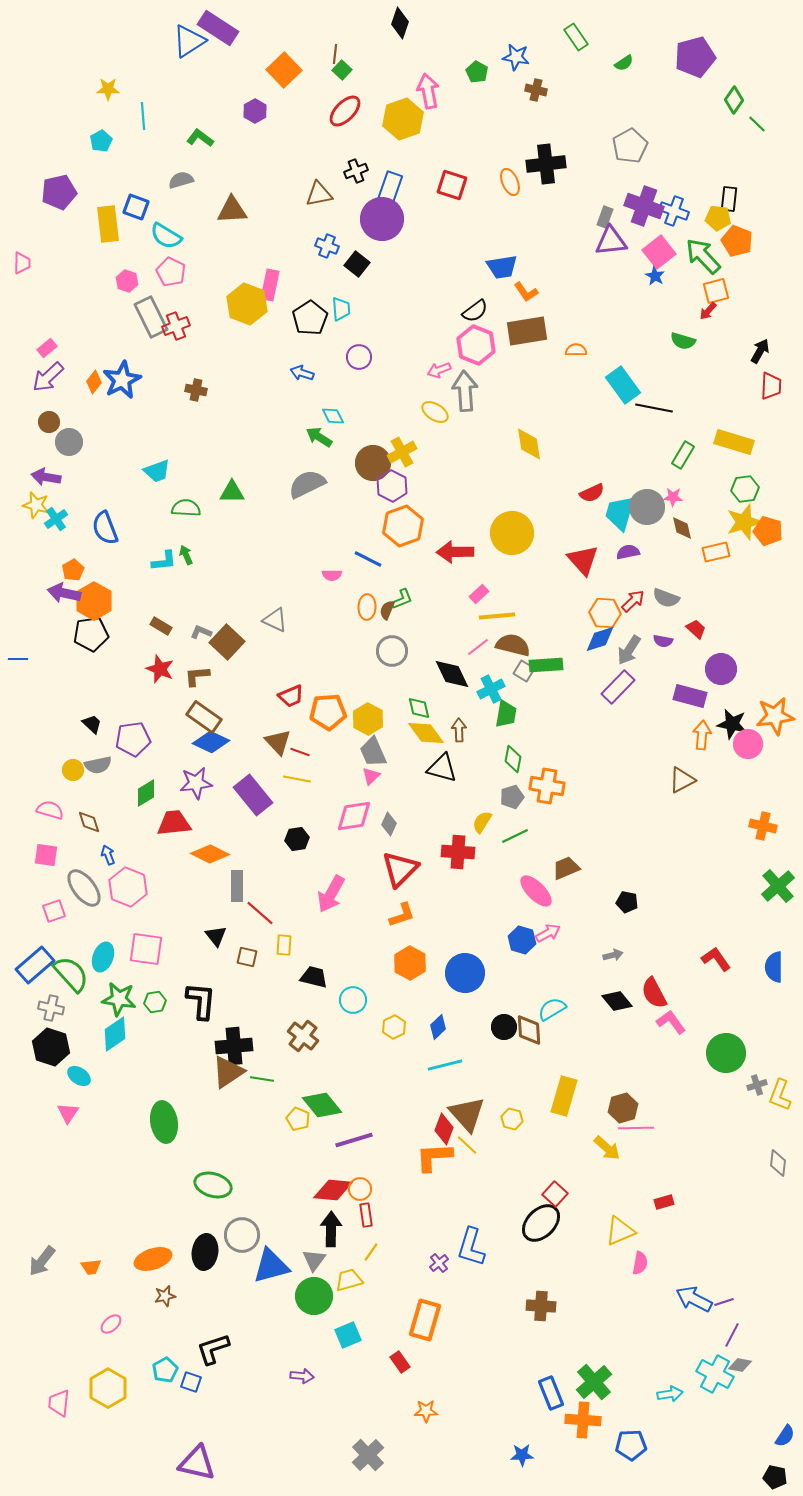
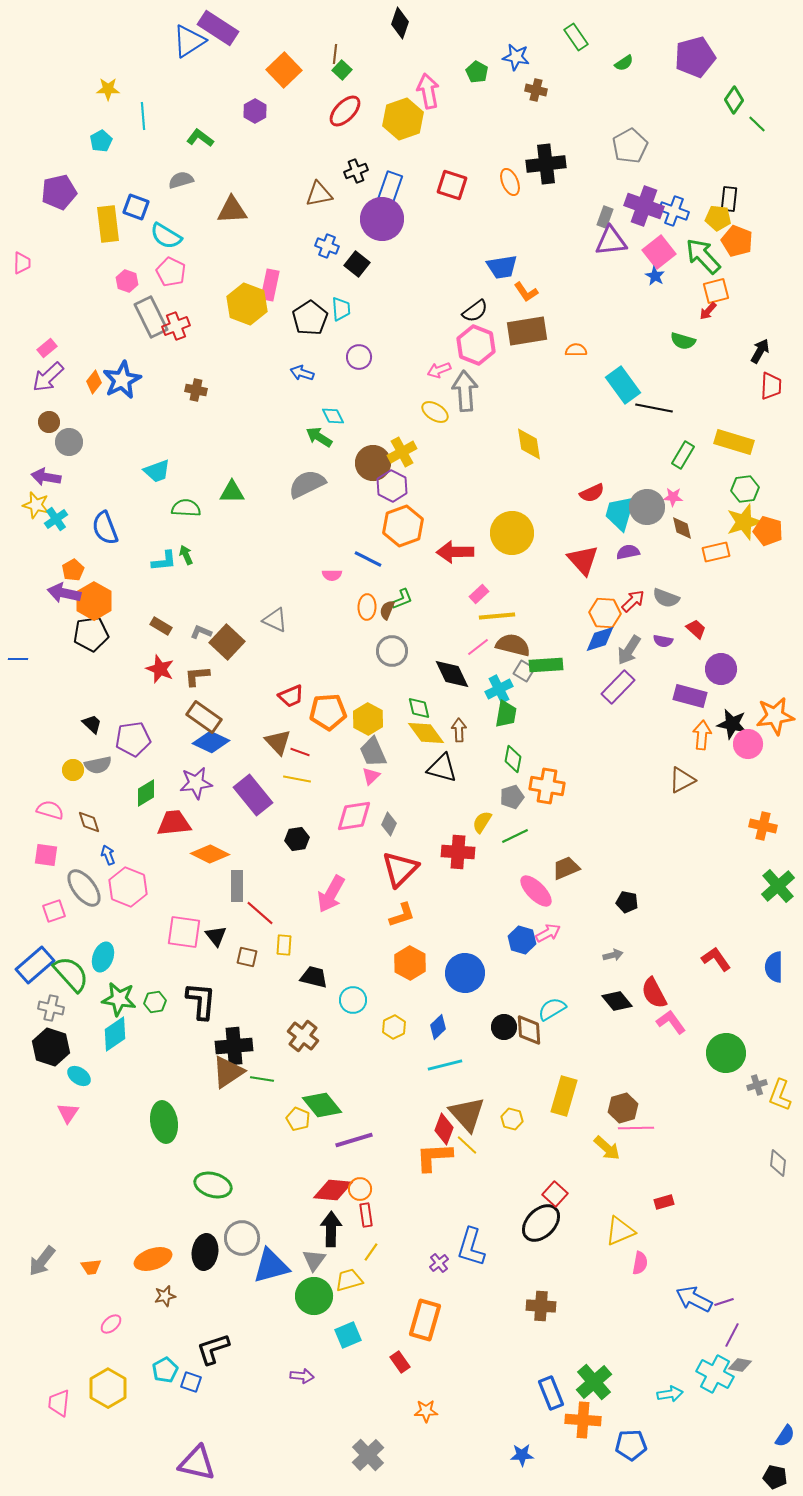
cyan cross at (491, 689): moved 8 px right
pink square at (146, 949): moved 38 px right, 17 px up
gray circle at (242, 1235): moved 3 px down
